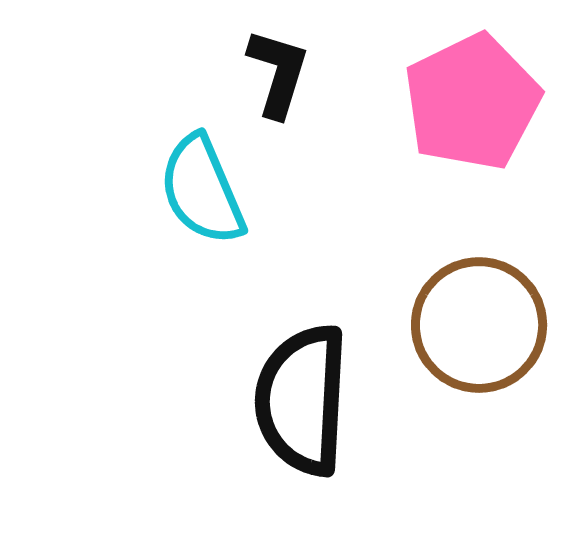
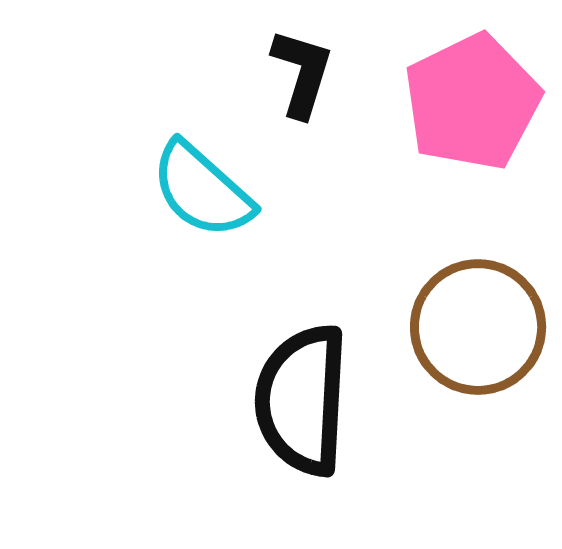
black L-shape: moved 24 px right
cyan semicircle: rotated 25 degrees counterclockwise
brown circle: moved 1 px left, 2 px down
